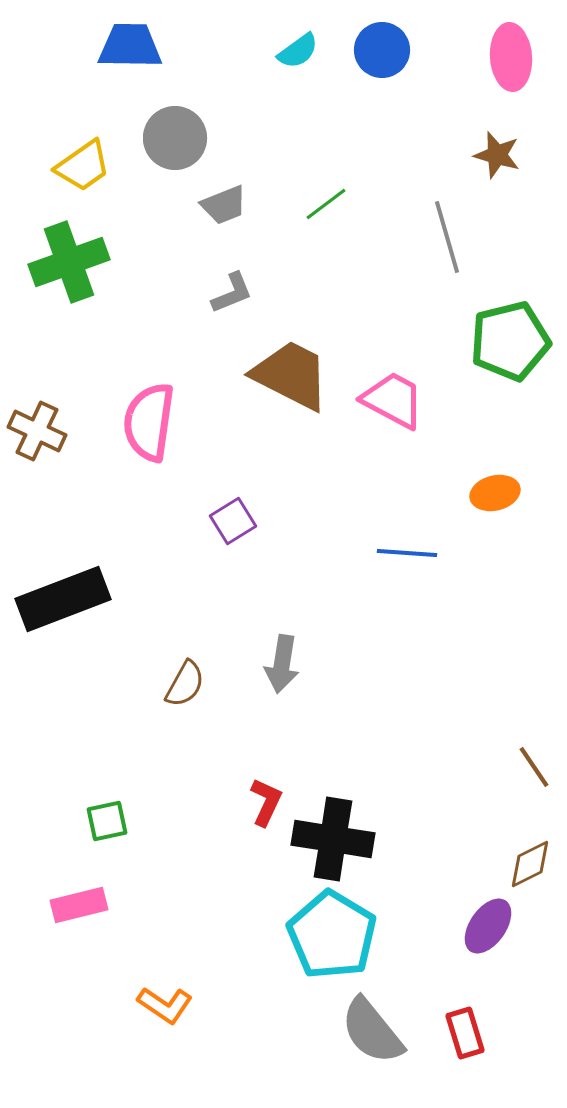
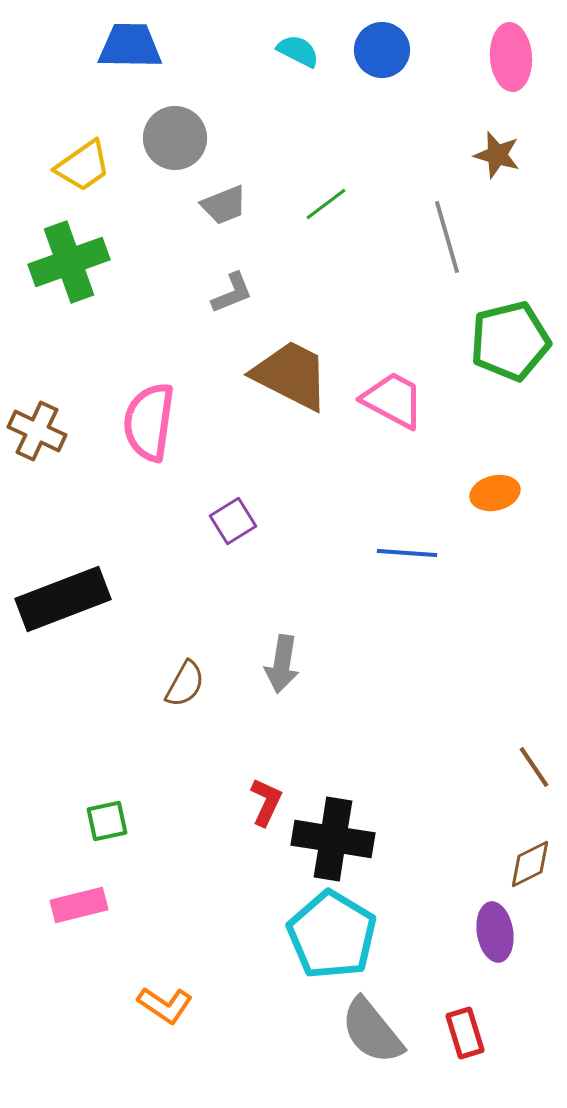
cyan semicircle: rotated 117 degrees counterclockwise
purple ellipse: moved 7 px right, 6 px down; rotated 44 degrees counterclockwise
